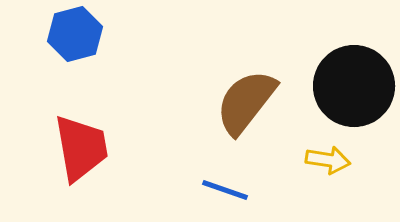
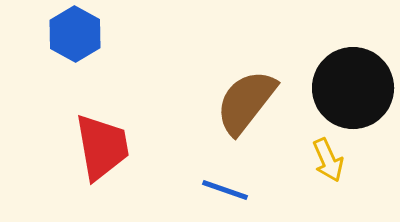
blue hexagon: rotated 16 degrees counterclockwise
black circle: moved 1 px left, 2 px down
red trapezoid: moved 21 px right, 1 px up
yellow arrow: rotated 57 degrees clockwise
